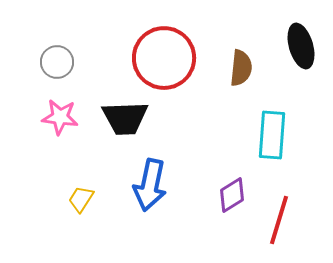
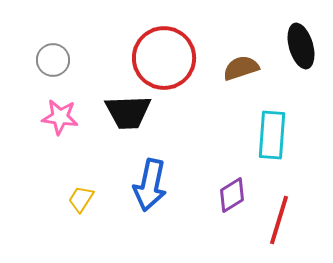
gray circle: moved 4 px left, 2 px up
brown semicircle: rotated 114 degrees counterclockwise
black trapezoid: moved 3 px right, 6 px up
